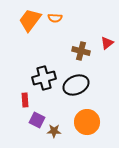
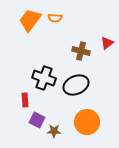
black cross: rotated 35 degrees clockwise
